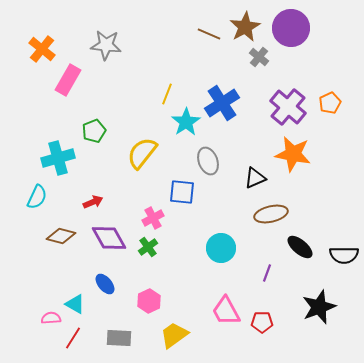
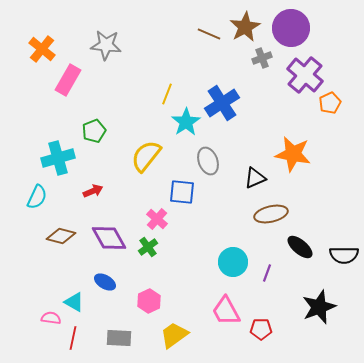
gray cross: moved 3 px right, 1 px down; rotated 30 degrees clockwise
purple cross: moved 17 px right, 32 px up
yellow semicircle: moved 4 px right, 3 px down
red arrow: moved 11 px up
pink cross: moved 4 px right, 1 px down; rotated 20 degrees counterclockwise
cyan circle: moved 12 px right, 14 px down
blue ellipse: moved 2 px up; rotated 20 degrees counterclockwise
cyan triangle: moved 1 px left, 2 px up
pink semicircle: rotated 12 degrees clockwise
red pentagon: moved 1 px left, 7 px down
red line: rotated 20 degrees counterclockwise
